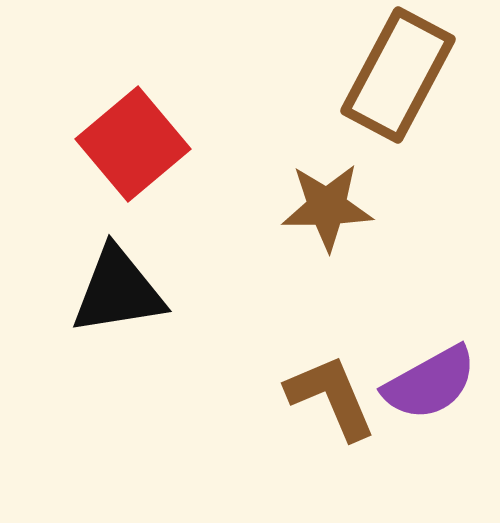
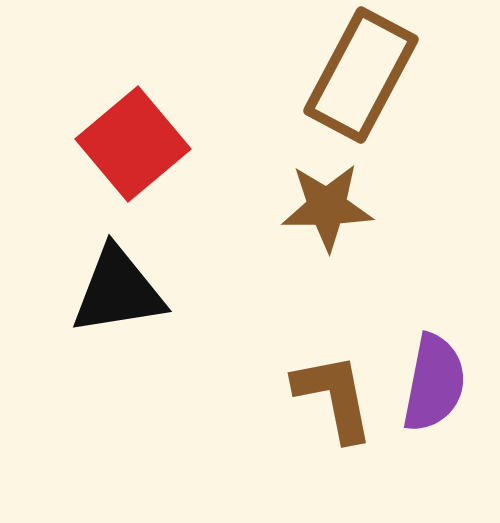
brown rectangle: moved 37 px left
purple semicircle: moved 4 px right; rotated 50 degrees counterclockwise
brown L-shape: moved 3 px right; rotated 12 degrees clockwise
